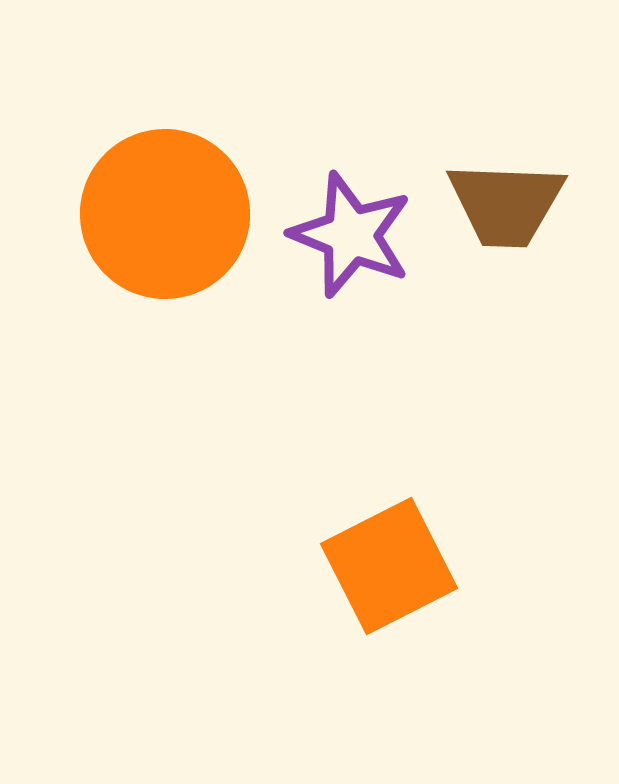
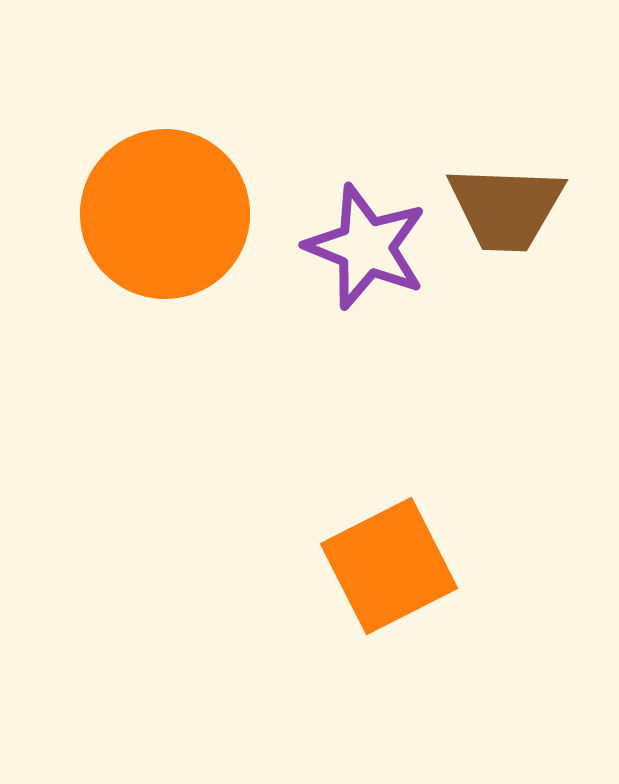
brown trapezoid: moved 4 px down
purple star: moved 15 px right, 12 px down
